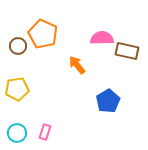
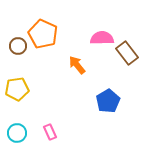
brown rectangle: moved 2 px down; rotated 40 degrees clockwise
pink rectangle: moved 5 px right; rotated 42 degrees counterclockwise
